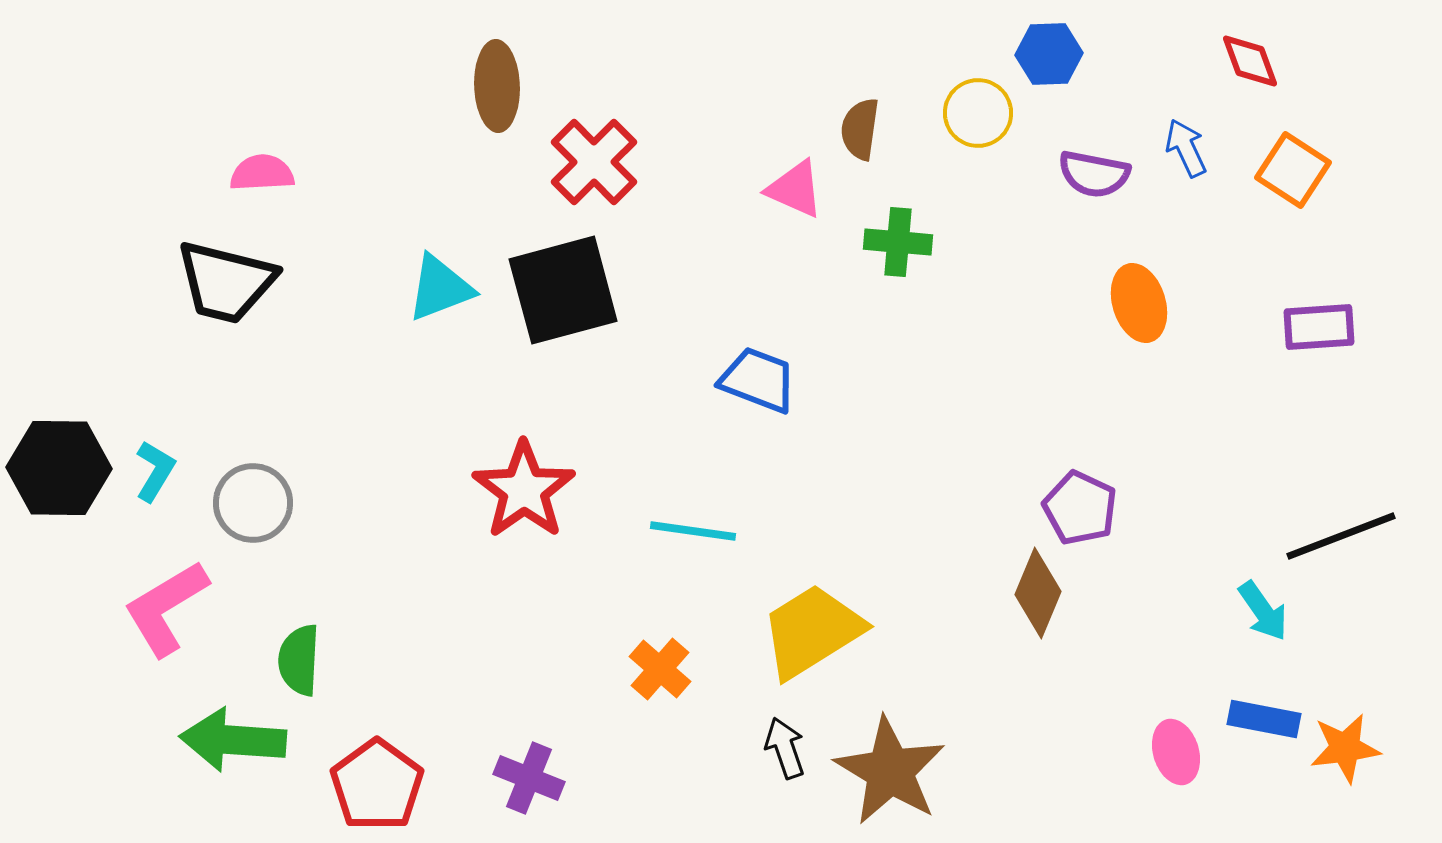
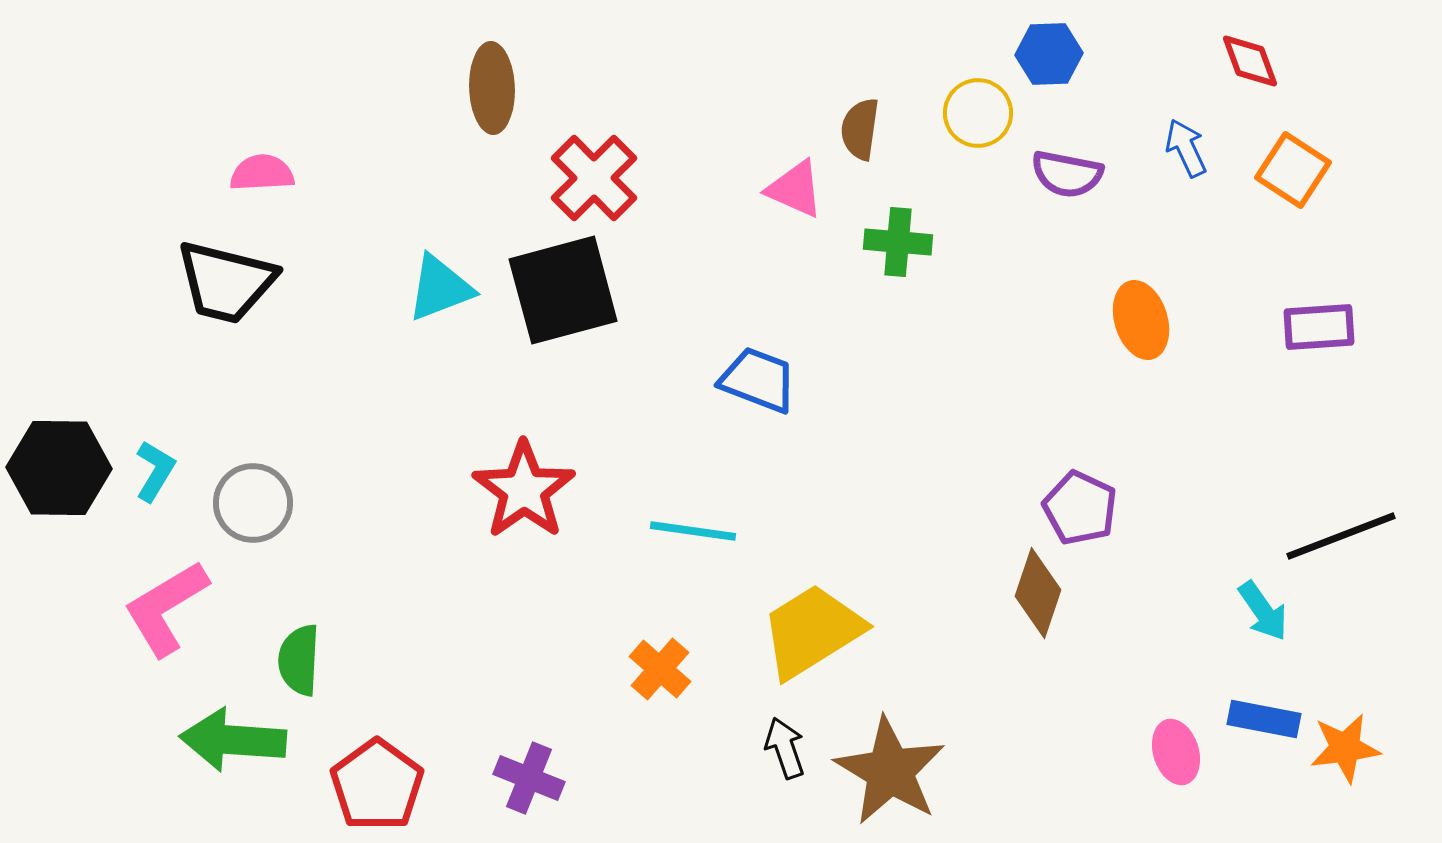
brown ellipse: moved 5 px left, 2 px down
red cross: moved 16 px down
purple semicircle: moved 27 px left
orange ellipse: moved 2 px right, 17 px down
brown diamond: rotated 4 degrees counterclockwise
